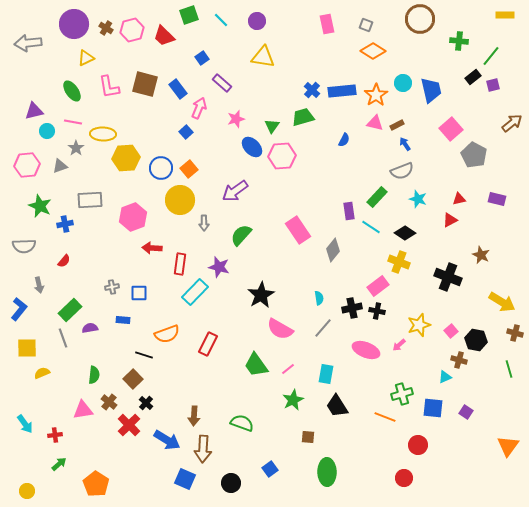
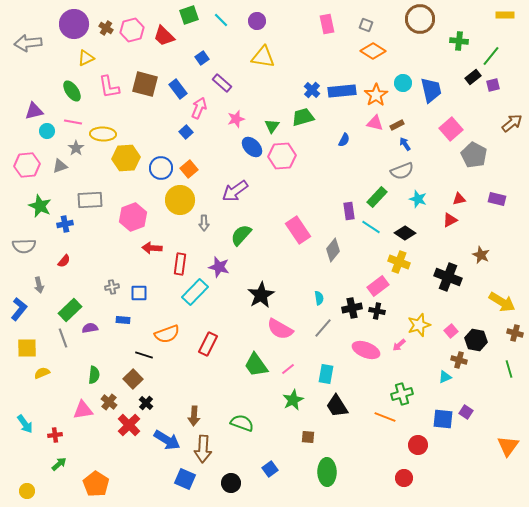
blue square at (433, 408): moved 10 px right, 11 px down
